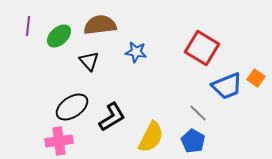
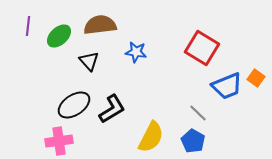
black ellipse: moved 2 px right, 2 px up
black L-shape: moved 8 px up
